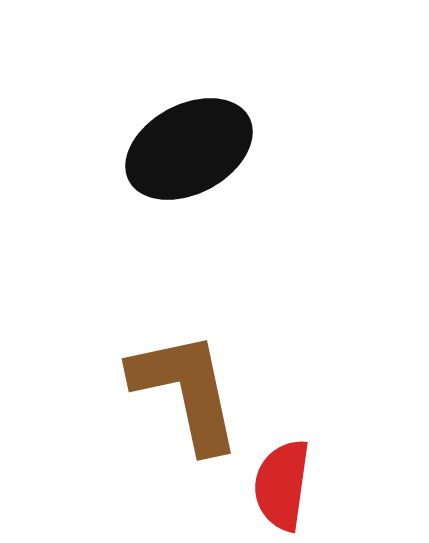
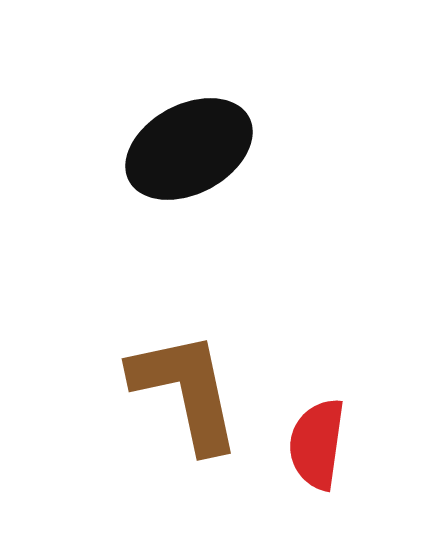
red semicircle: moved 35 px right, 41 px up
